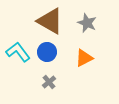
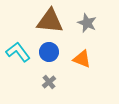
brown triangle: rotated 24 degrees counterclockwise
blue circle: moved 2 px right
orange triangle: moved 2 px left, 1 px down; rotated 48 degrees clockwise
